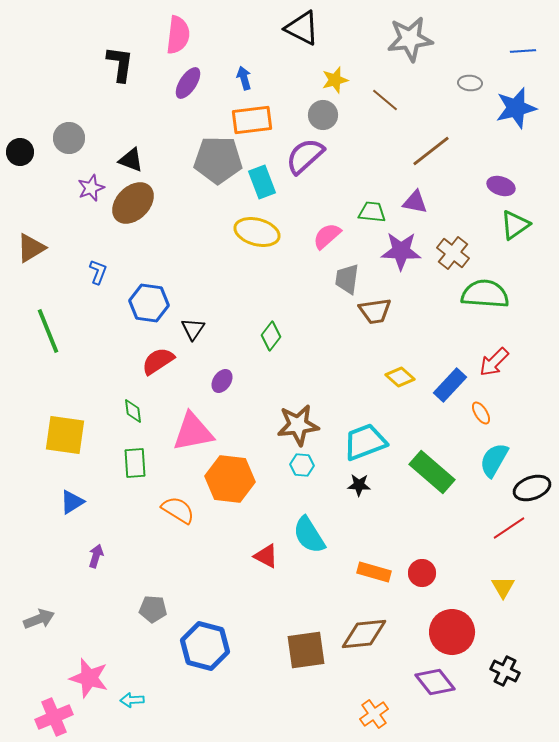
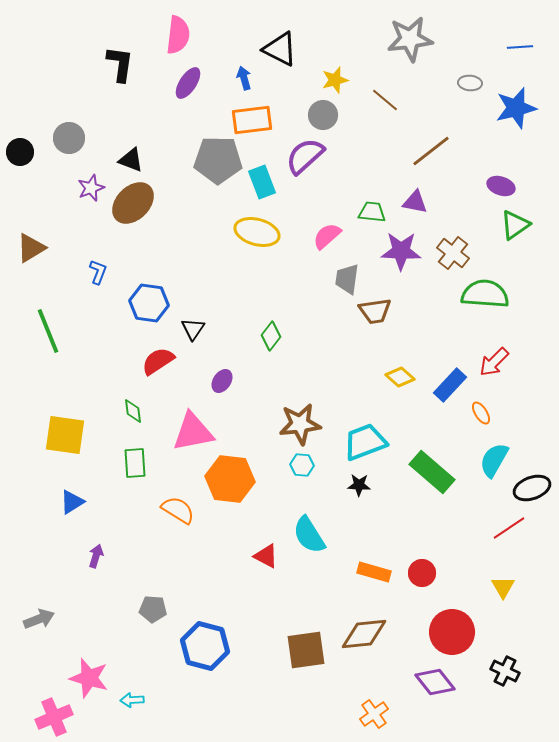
black triangle at (302, 28): moved 22 px left, 21 px down
blue line at (523, 51): moved 3 px left, 4 px up
brown star at (298, 425): moved 2 px right, 1 px up
